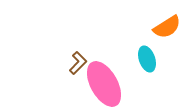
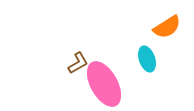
brown L-shape: rotated 15 degrees clockwise
